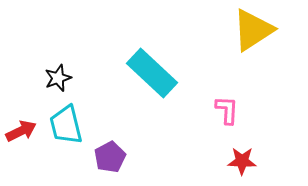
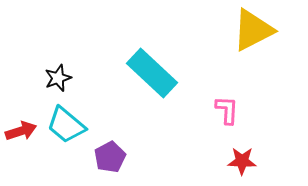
yellow triangle: rotated 6 degrees clockwise
cyan trapezoid: rotated 36 degrees counterclockwise
red arrow: rotated 8 degrees clockwise
